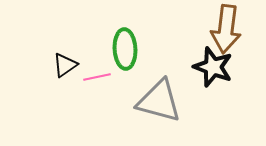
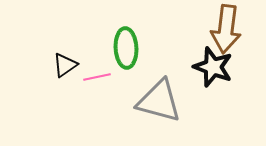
green ellipse: moved 1 px right, 1 px up
